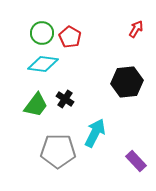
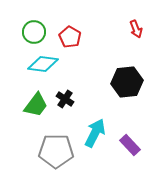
red arrow: rotated 126 degrees clockwise
green circle: moved 8 px left, 1 px up
gray pentagon: moved 2 px left
purple rectangle: moved 6 px left, 16 px up
